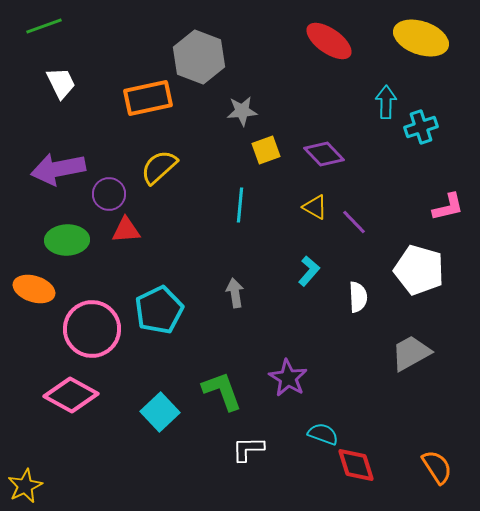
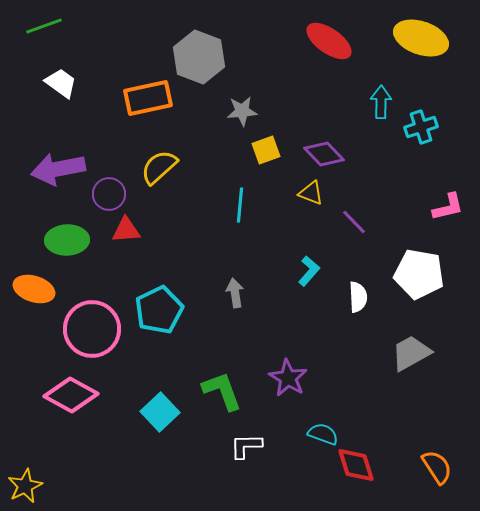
white trapezoid: rotated 28 degrees counterclockwise
cyan arrow: moved 5 px left
yellow triangle: moved 4 px left, 14 px up; rotated 8 degrees counterclockwise
white pentagon: moved 4 px down; rotated 6 degrees counterclockwise
white L-shape: moved 2 px left, 3 px up
